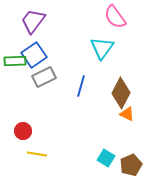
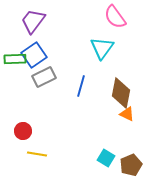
green rectangle: moved 2 px up
brown diamond: rotated 16 degrees counterclockwise
